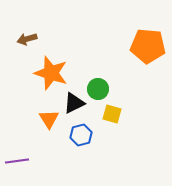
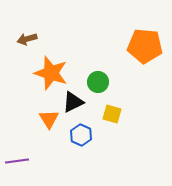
orange pentagon: moved 3 px left
green circle: moved 7 px up
black triangle: moved 1 px left, 1 px up
blue hexagon: rotated 20 degrees counterclockwise
